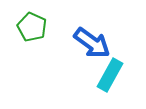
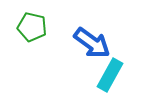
green pentagon: rotated 12 degrees counterclockwise
